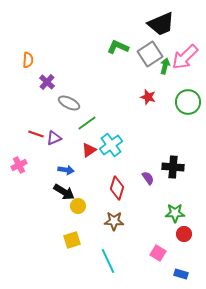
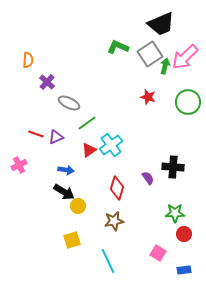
purple triangle: moved 2 px right, 1 px up
brown star: rotated 12 degrees counterclockwise
blue rectangle: moved 3 px right, 4 px up; rotated 24 degrees counterclockwise
